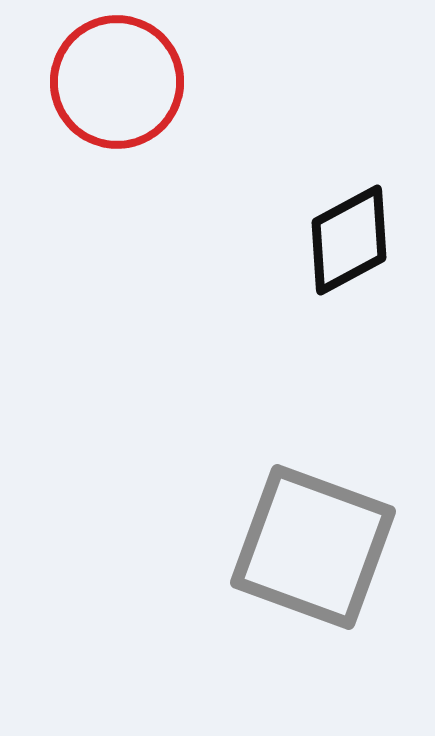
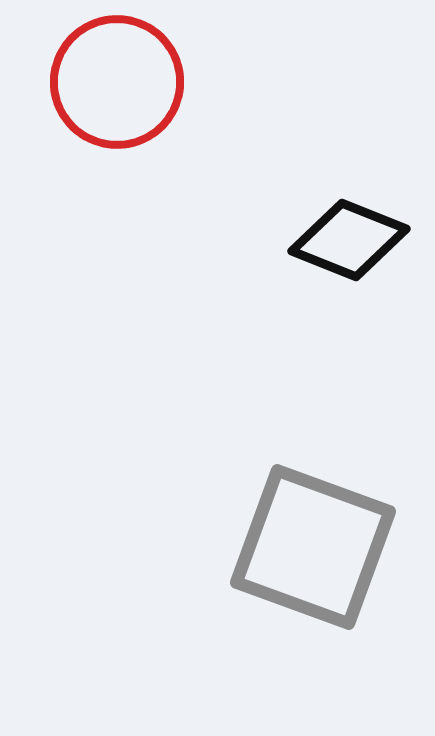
black diamond: rotated 50 degrees clockwise
